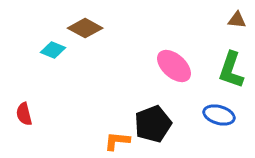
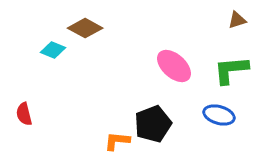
brown triangle: rotated 24 degrees counterclockwise
green L-shape: rotated 66 degrees clockwise
